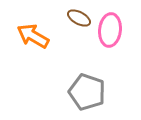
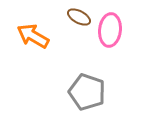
brown ellipse: moved 1 px up
